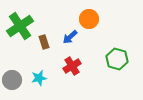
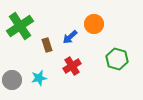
orange circle: moved 5 px right, 5 px down
brown rectangle: moved 3 px right, 3 px down
